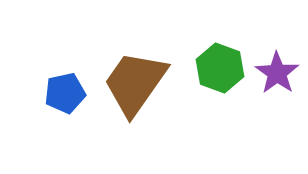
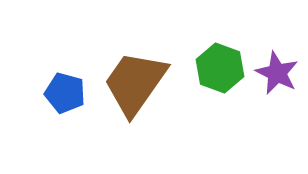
purple star: rotated 9 degrees counterclockwise
blue pentagon: rotated 27 degrees clockwise
